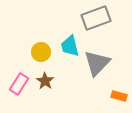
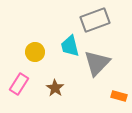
gray rectangle: moved 1 px left, 2 px down
yellow circle: moved 6 px left
brown star: moved 10 px right, 7 px down
